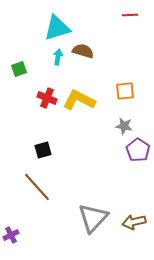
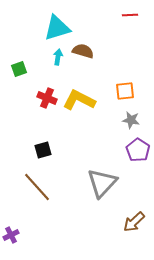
gray star: moved 7 px right, 6 px up
gray triangle: moved 9 px right, 35 px up
brown arrow: rotated 30 degrees counterclockwise
